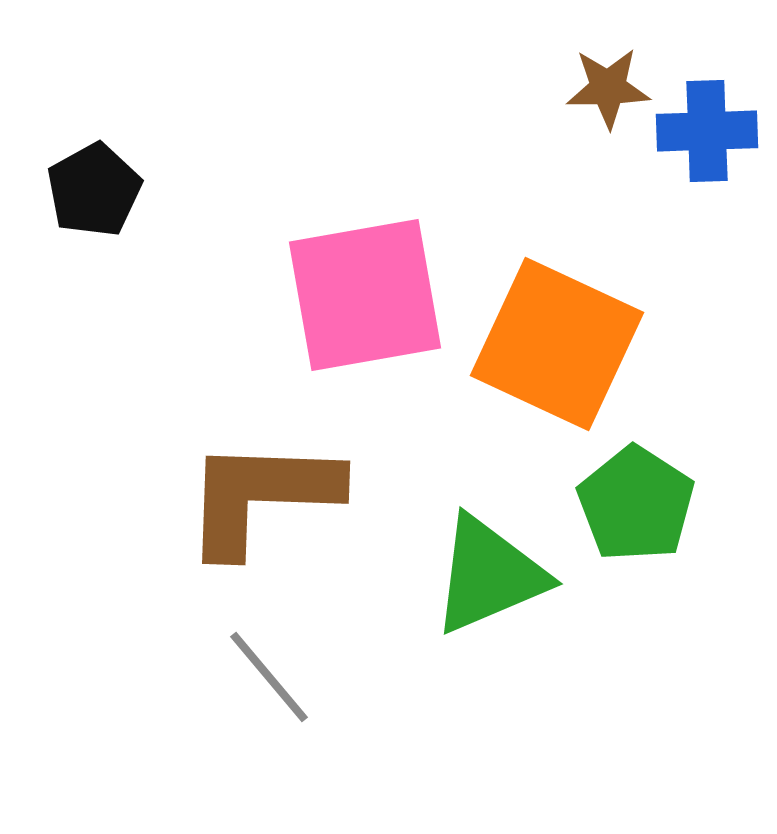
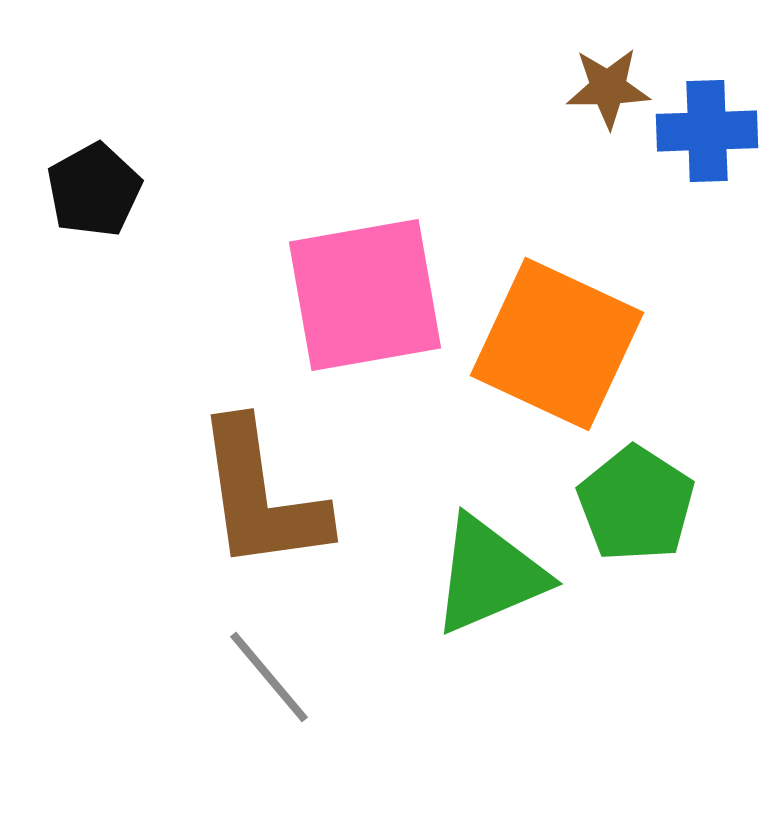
brown L-shape: rotated 100 degrees counterclockwise
